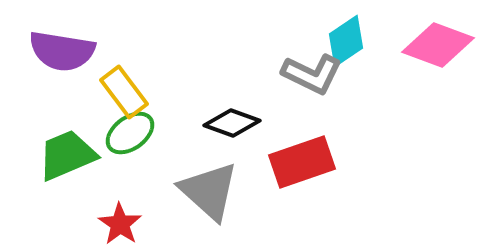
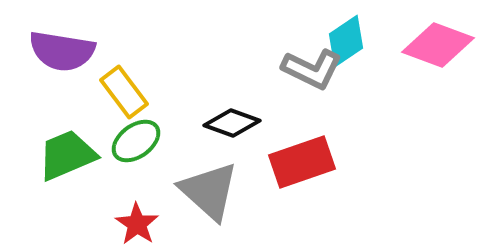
gray L-shape: moved 5 px up
green ellipse: moved 6 px right, 8 px down
red star: moved 17 px right
